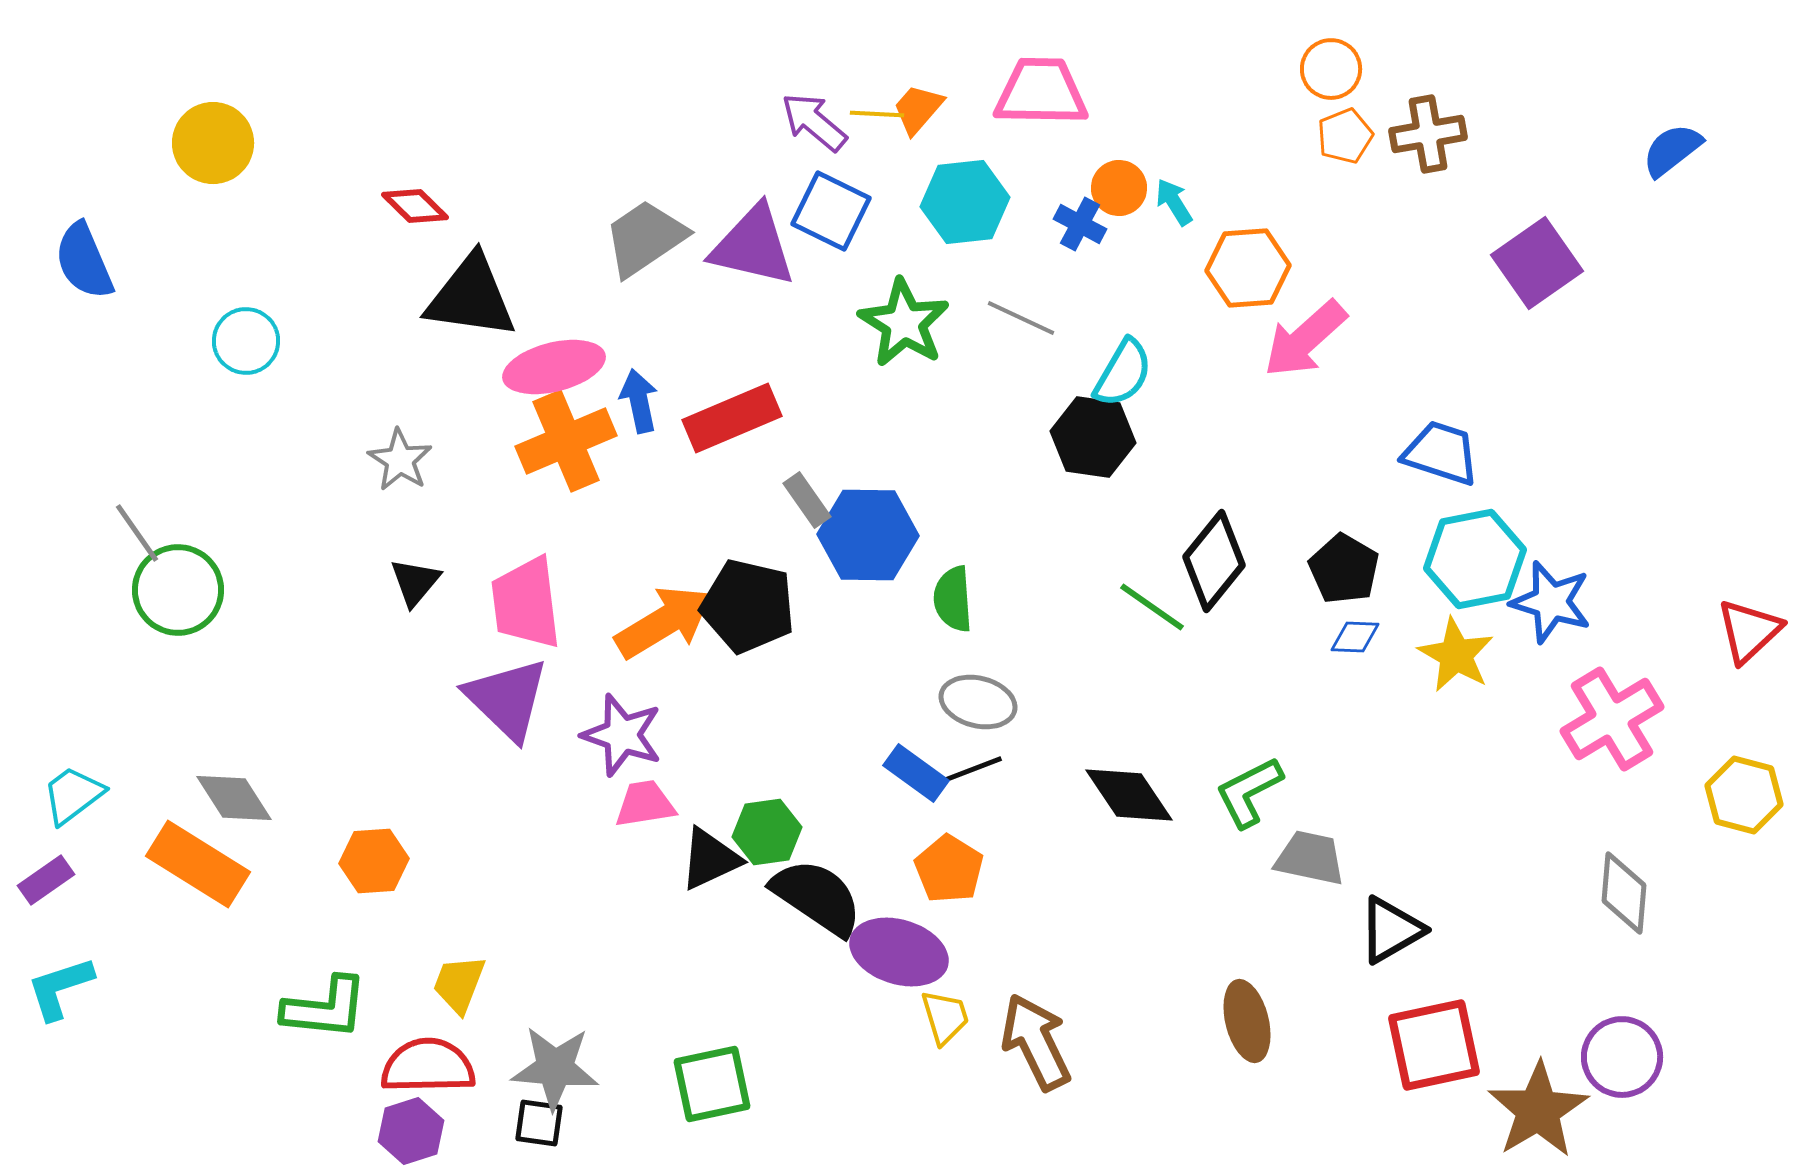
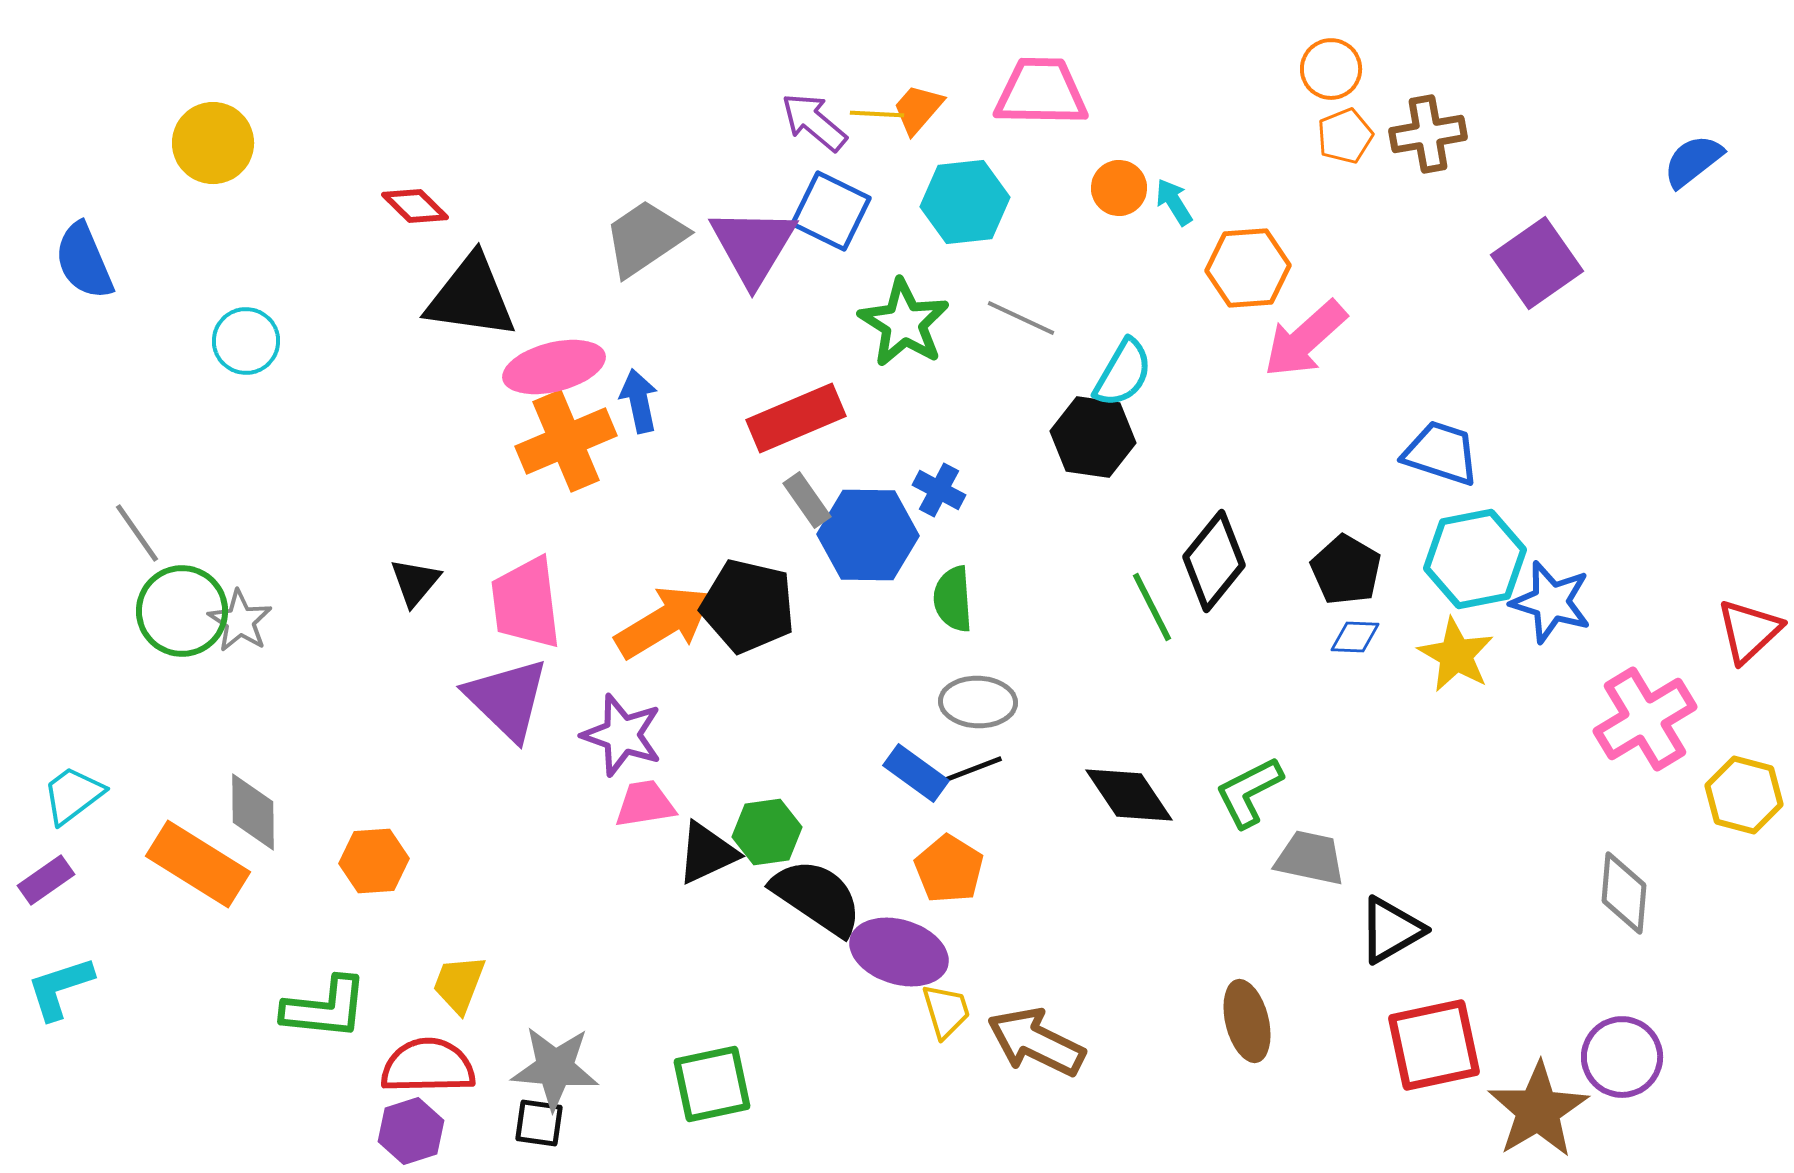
blue semicircle at (1672, 150): moved 21 px right, 11 px down
blue cross at (1080, 224): moved 141 px left, 266 px down
purple triangle at (753, 246): rotated 48 degrees clockwise
red rectangle at (732, 418): moved 64 px right
gray star at (400, 460): moved 160 px left, 161 px down
black pentagon at (1344, 569): moved 2 px right, 1 px down
green circle at (178, 590): moved 4 px right, 21 px down
green line at (1152, 607): rotated 28 degrees clockwise
gray ellipse at (978, 702): rotated 12 degrees counterclockwise
pink cross at (1612, 719): moved 33 px right
gray diamond at (234, 798): moved 19 px right, 14 px down; rotated 32 degrees clockwise
black triangle at (710, 859): moved 3 px left, 6 px up
yellow trapezoid at (945, 1017): moved 1 px right, 6 px up
brown arrow at (1036, 1042): rotated 38 degrees counterclockwise
